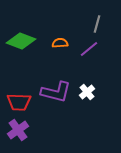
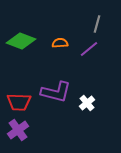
white cross: moved 11 px down
